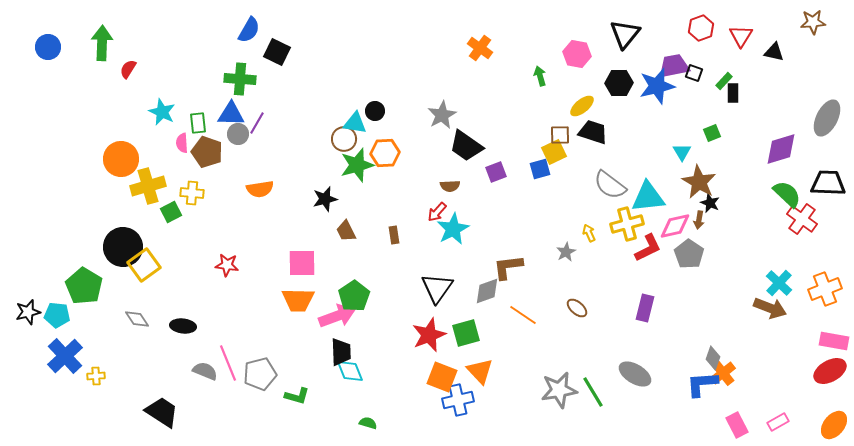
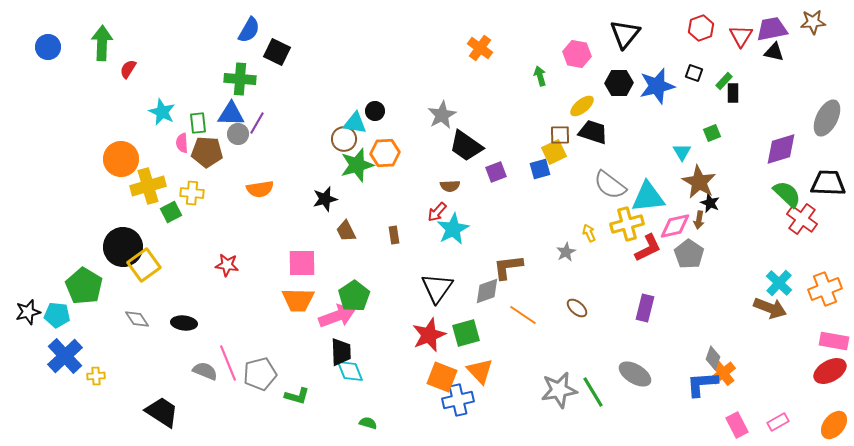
purple trapezoid at (674, 66): moved 98 px right, 37 px up
brown pentagon at (207, 152): rotated 16 degrees counterclockwise
black ellipse at (183, 326): moved 1 px right, 3 px up
